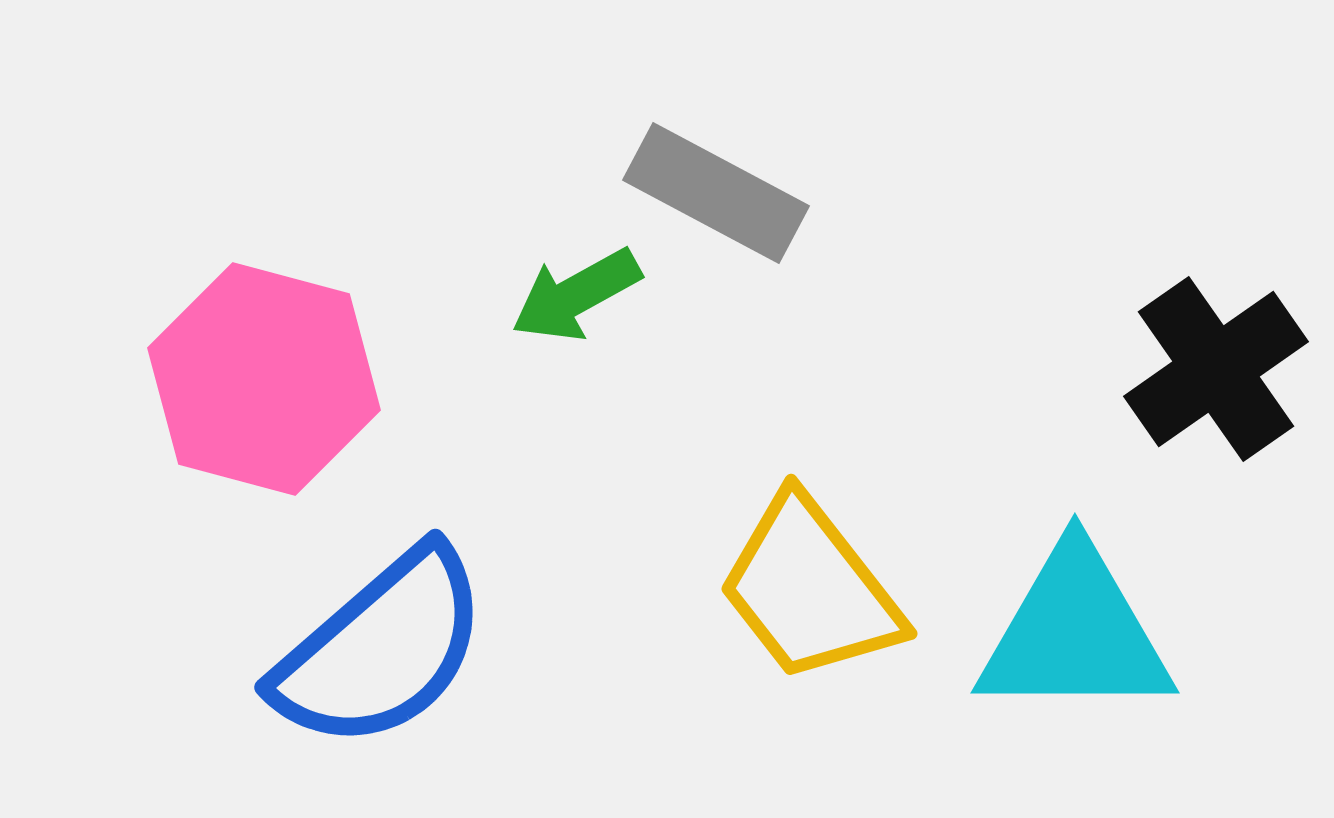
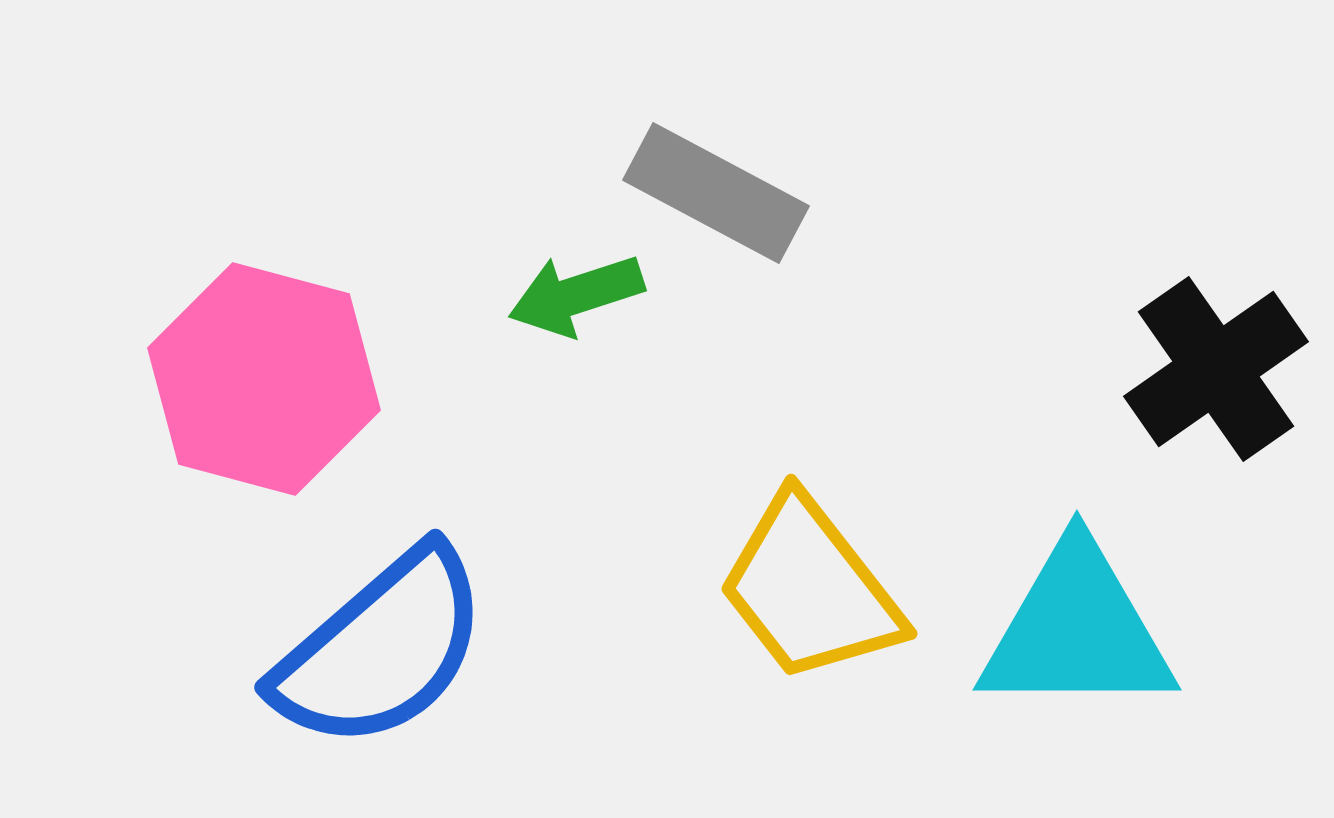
green arrow: rotated 11 degrees clockwise
cyan triangle: moved 2 px right, 3 px up
